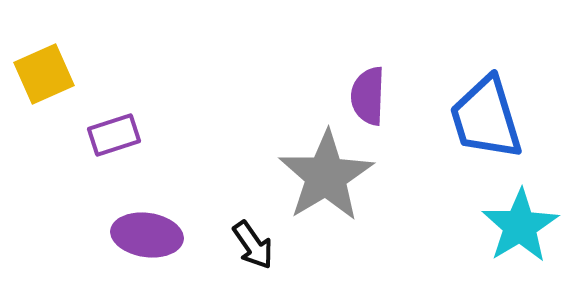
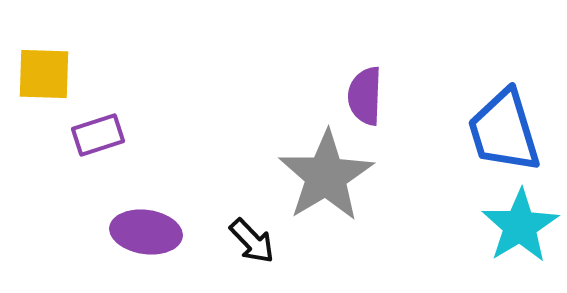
yellow square: rotated 26 degrees clockwise
purple semicircle: moved 3 px left
blue trapezoid: moved 18 px right, 13 px down
purple rectangle: moved 16 px left
purple ellipse: moved 1 px left, 3 px up
black arrow: moved 1 px left, 4 px up; rotated 9 degrees counterclockwise
